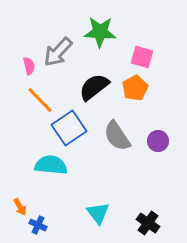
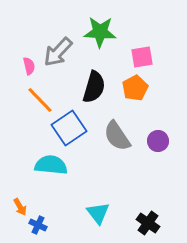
pink square: rotated 25 degrees counterclockwise
black semicircle: rotated 144 degrees clockwise
